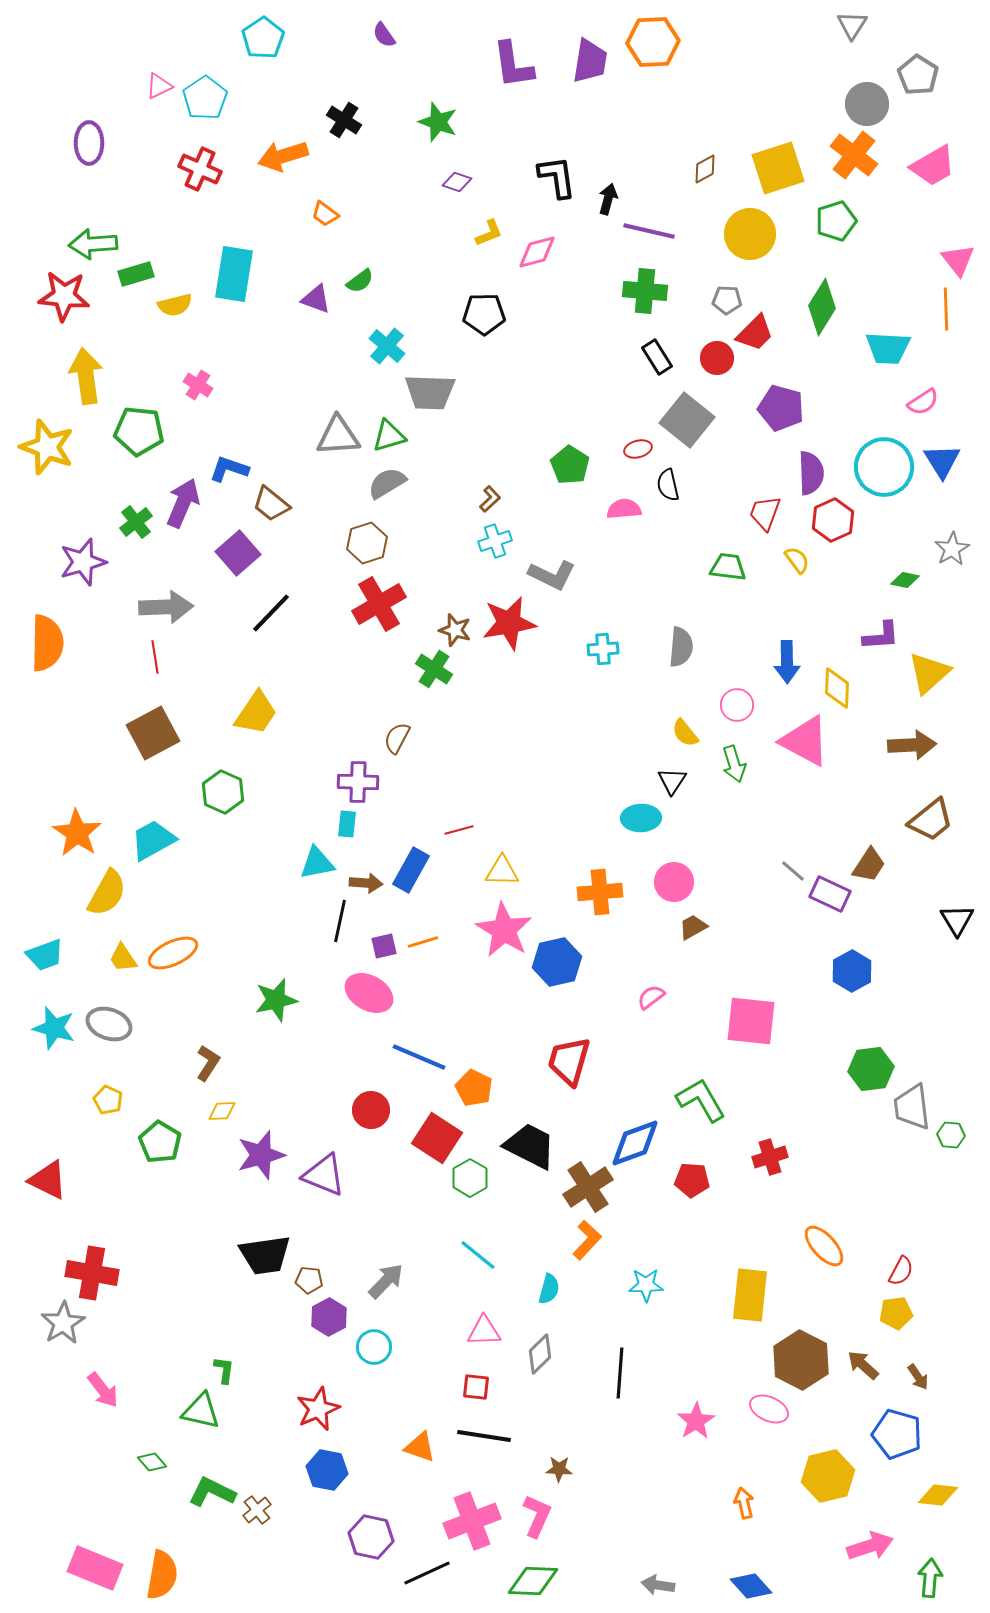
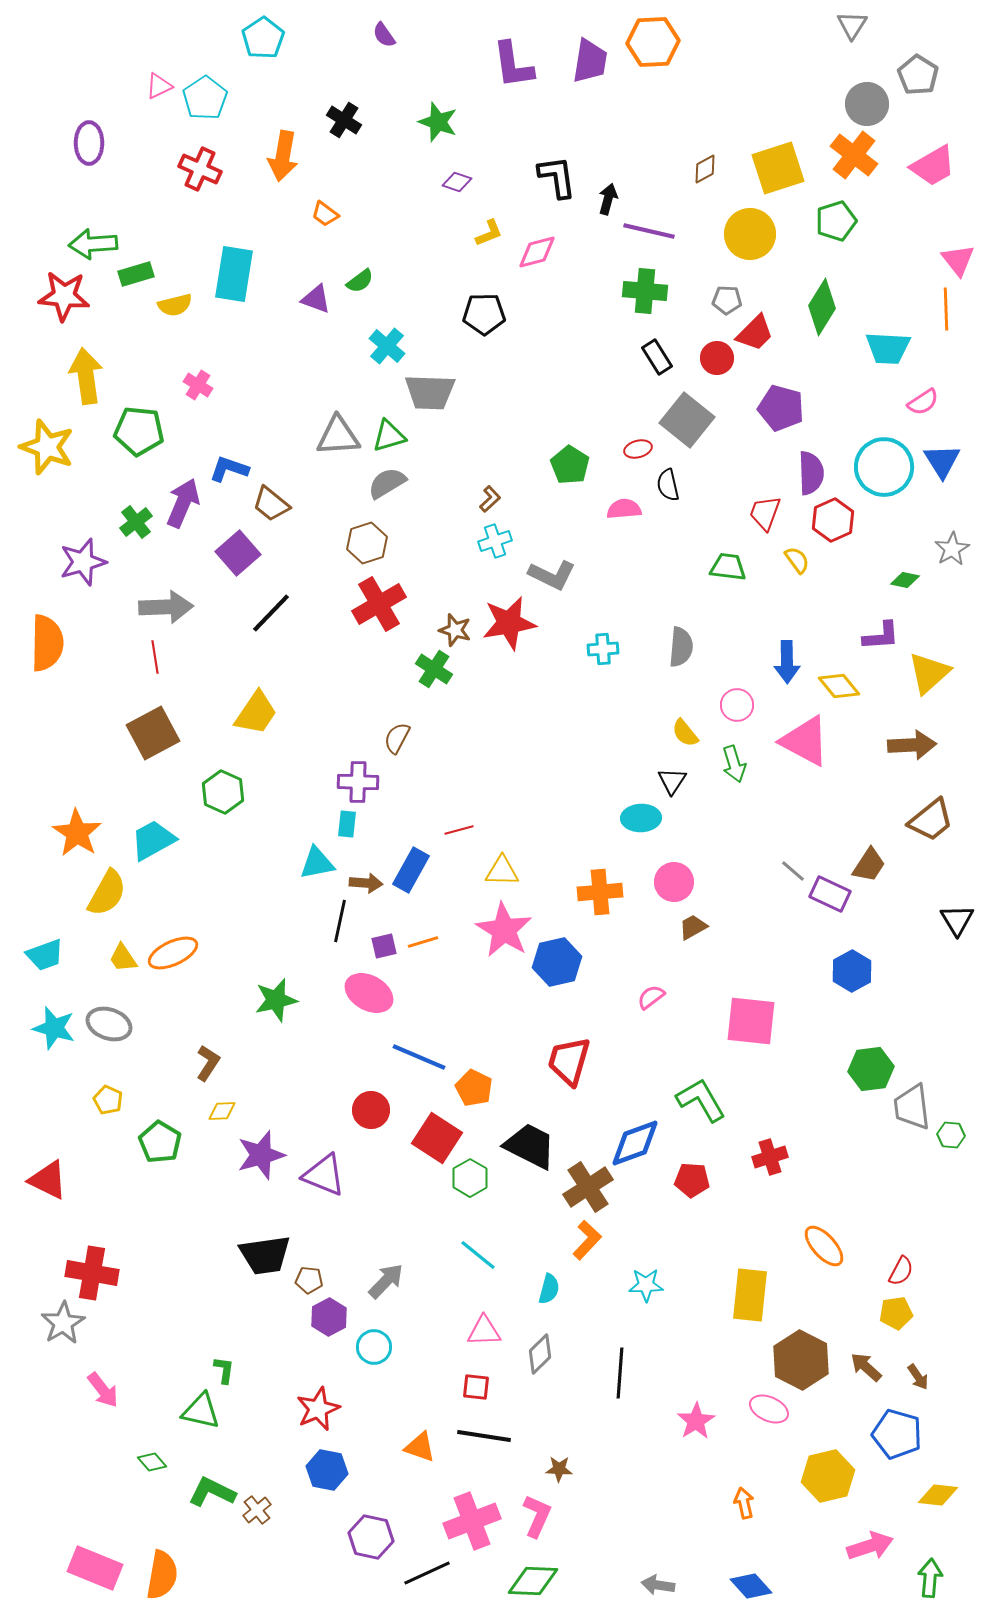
orange arrow at (283, 156): rotated 63 degrees counterclockwise
yellow diamond at (837, 688): moved 2 px right, 2 px up; rotated 42 degrees counterclockwise
brown arrow at (863, 1365): moved 3 px right, 2 px down
